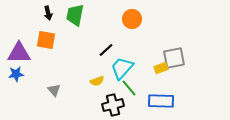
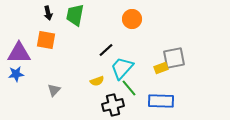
gray triangle: rotated 24 degrees clockwise
